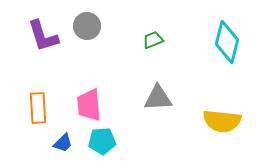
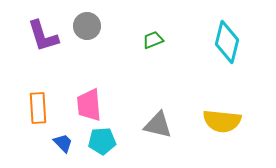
gray triangle: moved 27 px down; rotated 16 degrees clockwise
blue trapezoid: rotated 90 degrees counterclockwise
